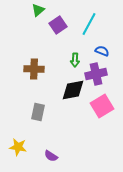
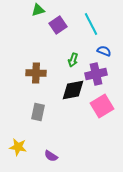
green triangle: rotated 24 degrees clockwise
cyan line: moved 2 px right; rotated 55 degrees counterclockwise
blue semicircle: moved 2 px right
green arrow: moved 2 px left; rotated 16 degrees clockwise
brown cross: moved 2 px right, 4 px down
